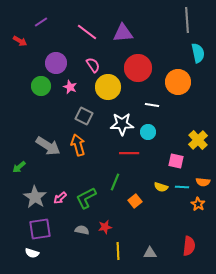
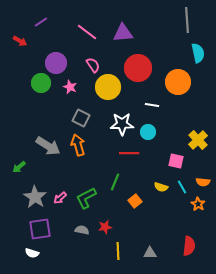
green circle: moved 3 px up
gray square: moved 3 px left, 2 px down
cyan line: rotated 56 degrees clockwise
